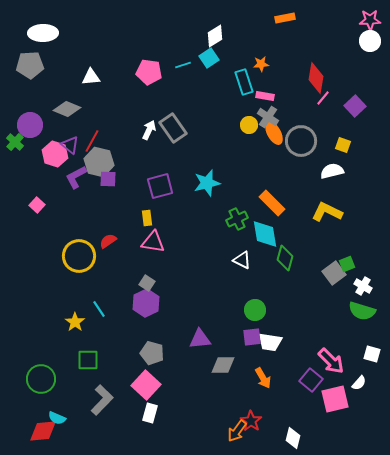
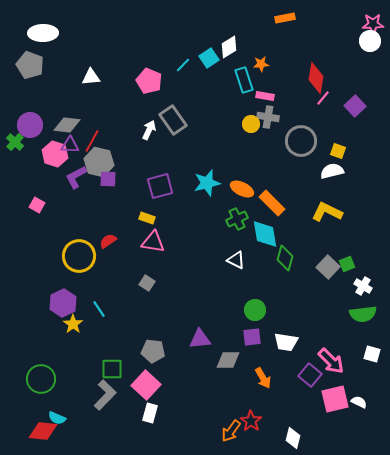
pink star at (370, 20): moved 3 px right, 4 px down
white diamond at (215, 36): moved 14 px right, 11 px down
gray pentagon at (30, 65): rotated 24 degrees clockwise
cyan line at (183, 65): rotated 28 degrees counterclockwise
pink pentagon at (149, 72): moved 9 px down; rotated 15 degrees clockwise
cyan rectangle at (244, 82): moved 2 px up
gray diamond at (67, 109): moved 16 px down; rotated 16 degrees counterclockwise
gray cross at (268, 117): rotated 25 degrees counterclockwise
yellow circle at (249, 125): moved 2 px right, 1 px up
gray rectangle at (173, 128): moved 8 px up
orange ellipse at (274, 133): moved 32 px left, 56 px down; rotated 35 degrees counterclockwise
purple triangle at (70, 145): rotated 36 degrees counterclockwise
yellow square at (343, 145): moved 5 px left, 6 px down
pink square at (37, 205): rotated 14 degrees counterclockwise
yellow rectangle at (147, 218): rotated 63 degrees counterclockwise
white triangle at (242, 260): moved 6 px left
gray square at (334, 273): moved 6 px left, 6 px up; rotated 10 degrees counterclockwise
purple hexagon at (146, 303): moved 83 px left
green semicircle at (362, 311): moved 1 px right, 3 px down; rotated 24 degrees counterclockwise
yellow star at (75, 322): moved 2 px left, 2 px down
white trapezoid at (270, 342): moved 16 px right
gray pentagon at (152, 353): moved 1 px right, 2 px up; rotated 10 degrees counterclockwise
green square at (88, 360): moved 24 px right, 9 px down
gray diamond at (223, 365): moved 5 px right, 5 px up
purple square at (311, 380): moved 1 px left, 5 px up
white semicircle at (359, 383): moved 19 px down; rotated 105 degrees counterclockwise
gray L-shape at (102, 400): moved 3 px right, 5 px up
red diamond at (43, 431): rotated 12 degrees clockwise
orange arrow at (237, 431): moved 6 px left
